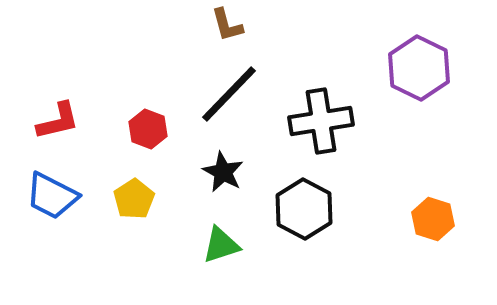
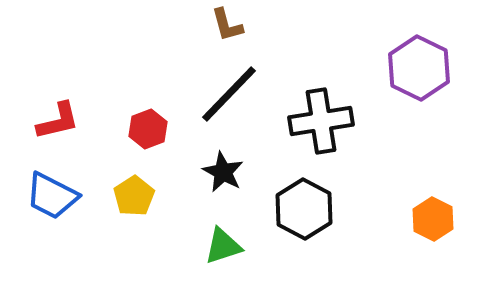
red hexagon: rotated 18 degrees clockwise
yellow pentagon: moved 3 px up
orange hexagon: rotated 9 degrees clockwise
green triangle: moved 2 px right, 1 px down
